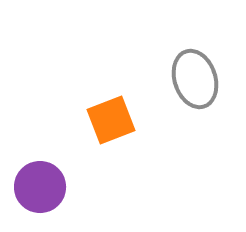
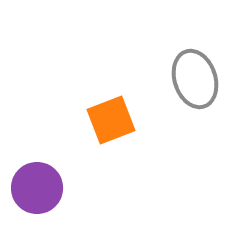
purple circle: moved 3 px left, 1 px down
